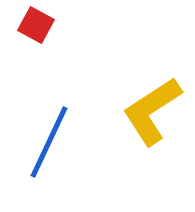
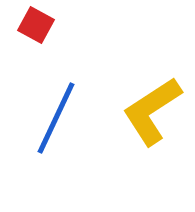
blue line: moved 7 px right, 24 px up
